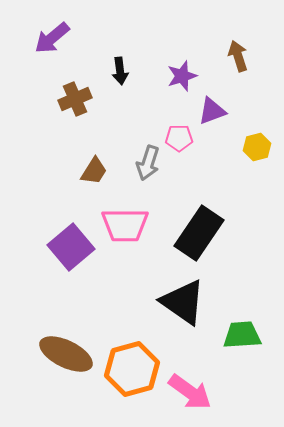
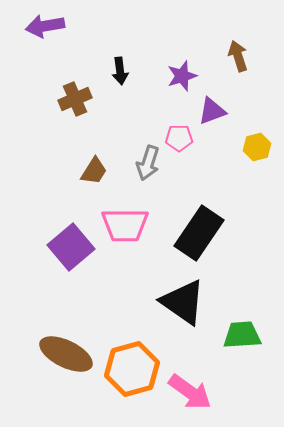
purple arrow: moved 7 px left, 12 px up; rotated 30 degrees clockwise
